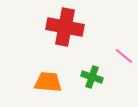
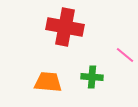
pink line: moved 1 px right, 1 px up
green cross: rotated 15 degrees counterclockwise
